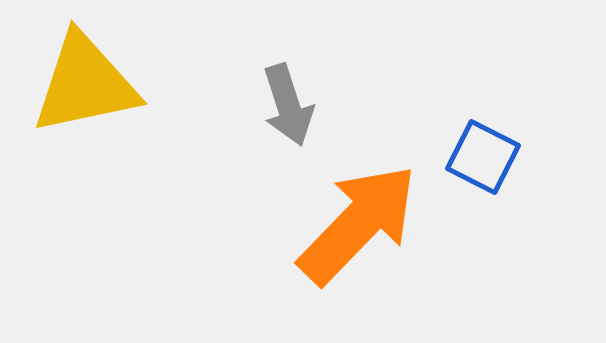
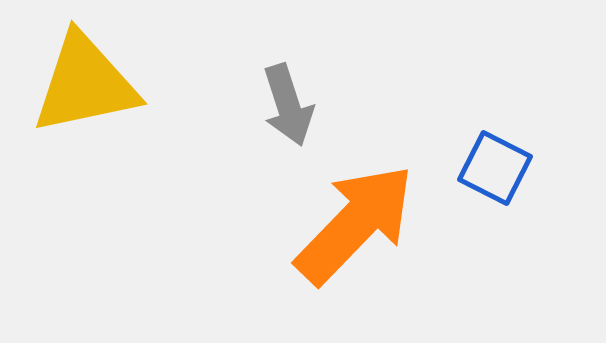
blue square: moved 12 px right, 11 px down
orange arrow: moved 3 px left
